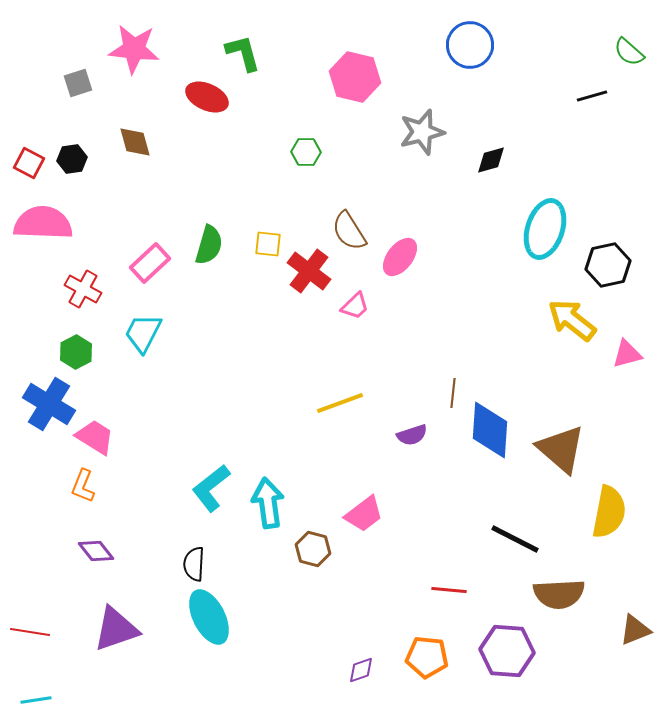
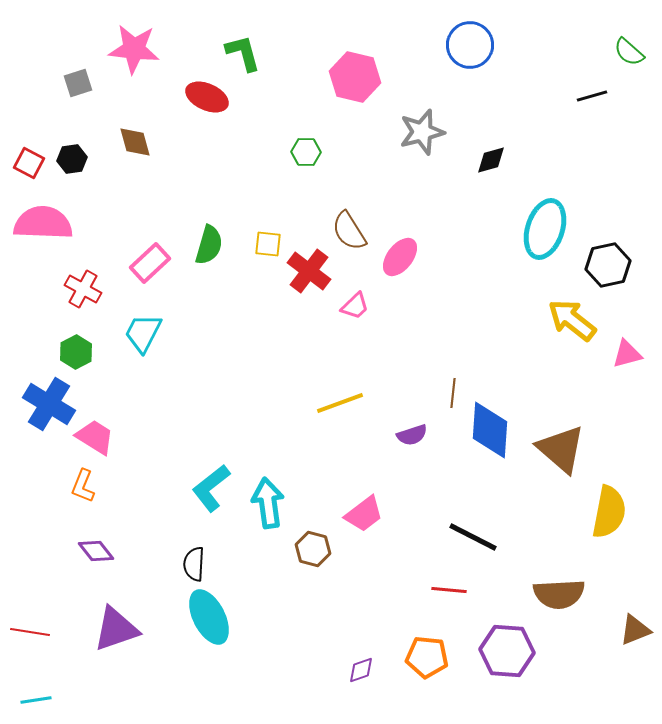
black line at (515, 539): moved 42 px left, 2 px up
